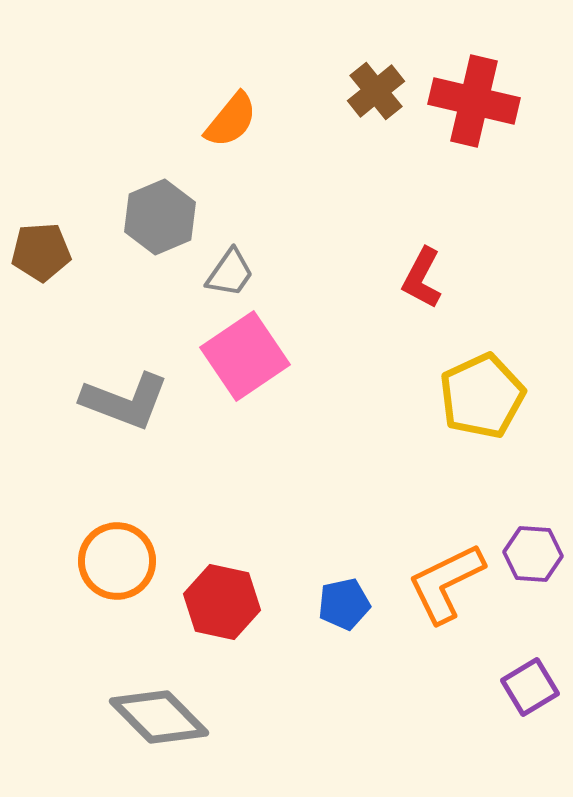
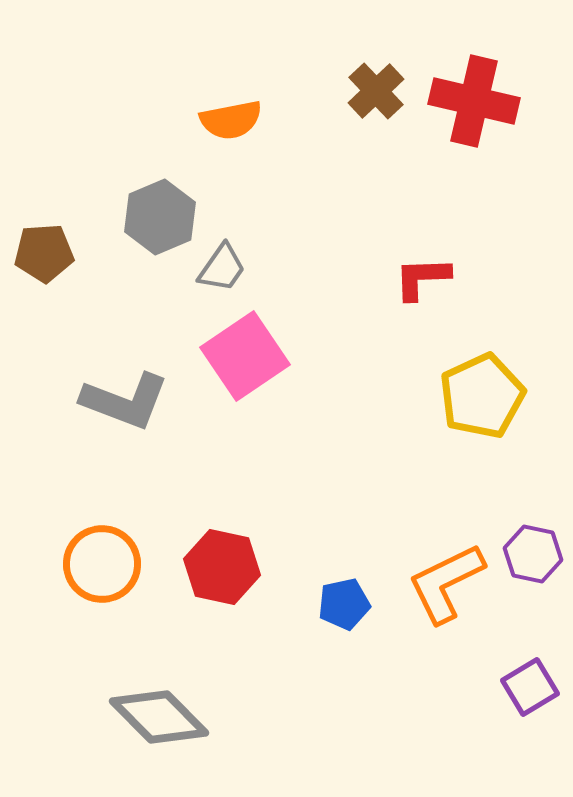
brown cross: rotated 4 degrees counterclockwise
orange semicircle: rotated 40 degrees clockwise
brown pentagon: moved 3 px right, 1 px down
gray trapezoid: moved 8 px left, 5 px up
red L-shape: rotated 60 degrees clockwise
purple hexagon: rotated 8 degrees clockwise
orange circle: moved 15 px left, 3 px down
red hexagon: moved 35 px up
